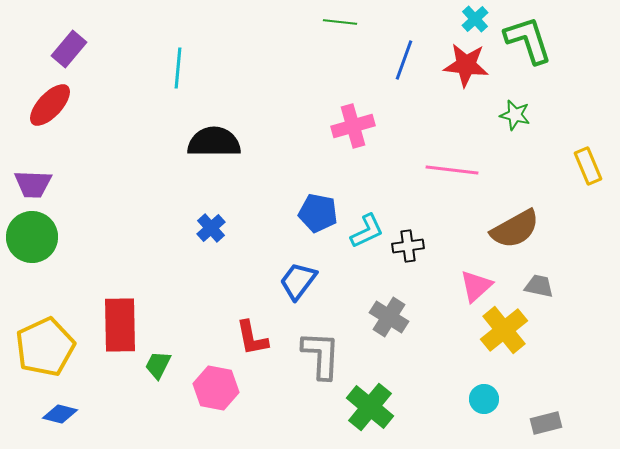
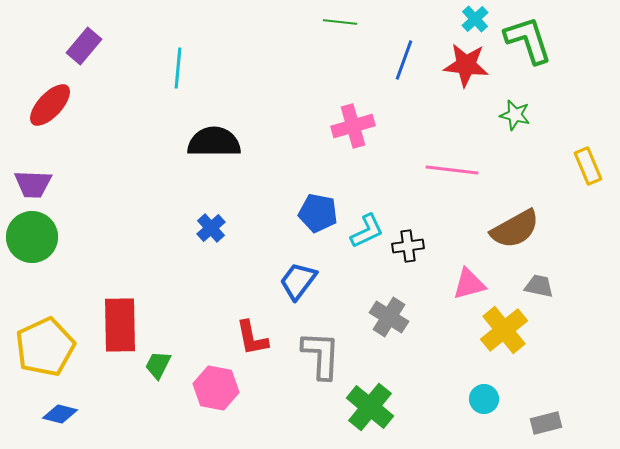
purple rectangle: moved 15 px right, 3 px up
pink triangle: moved 7 px left, 2 px up; rotated 27 degrees clockwise
